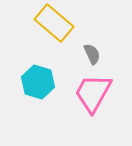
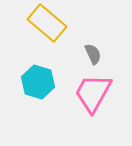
yellow rectangle: moved 7 px left
gray semicircle: moved 1 px right
